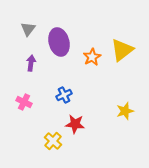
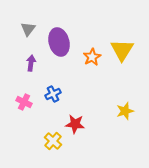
yellow triangle: rotated 20 degrees counterclockwise
blue cross: moved 11 px left, 1 px up
